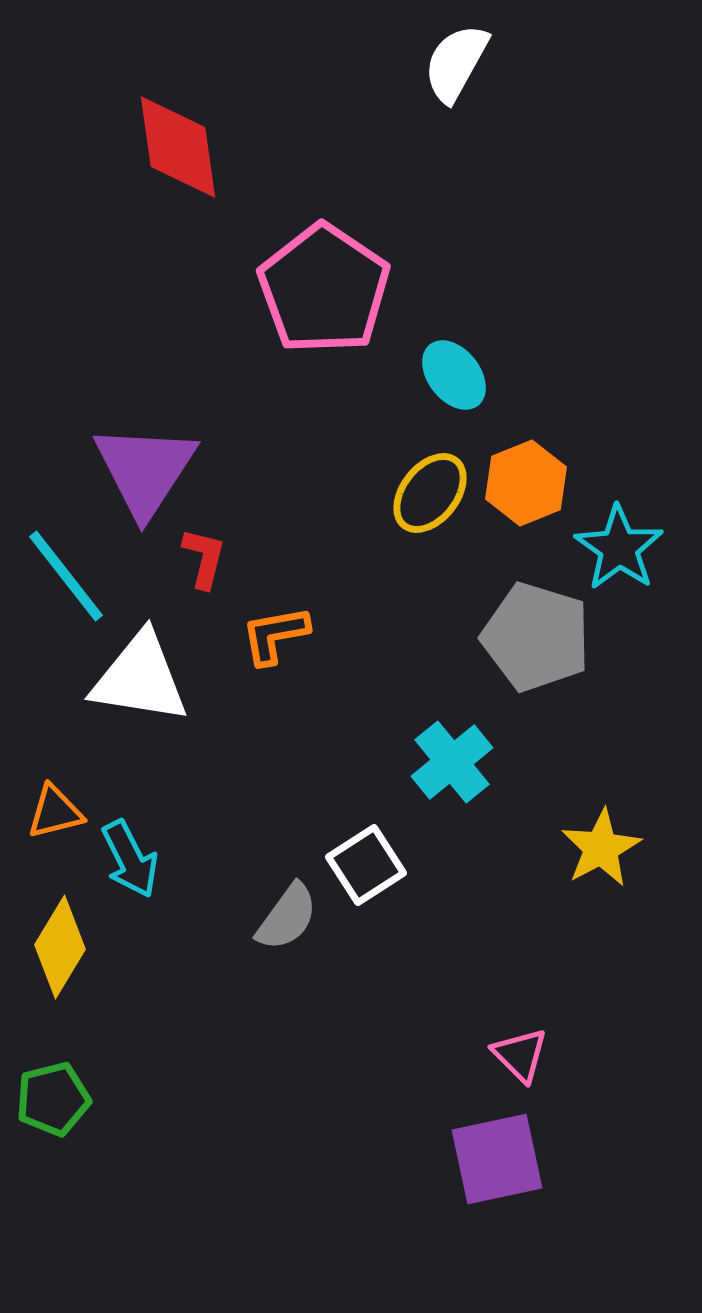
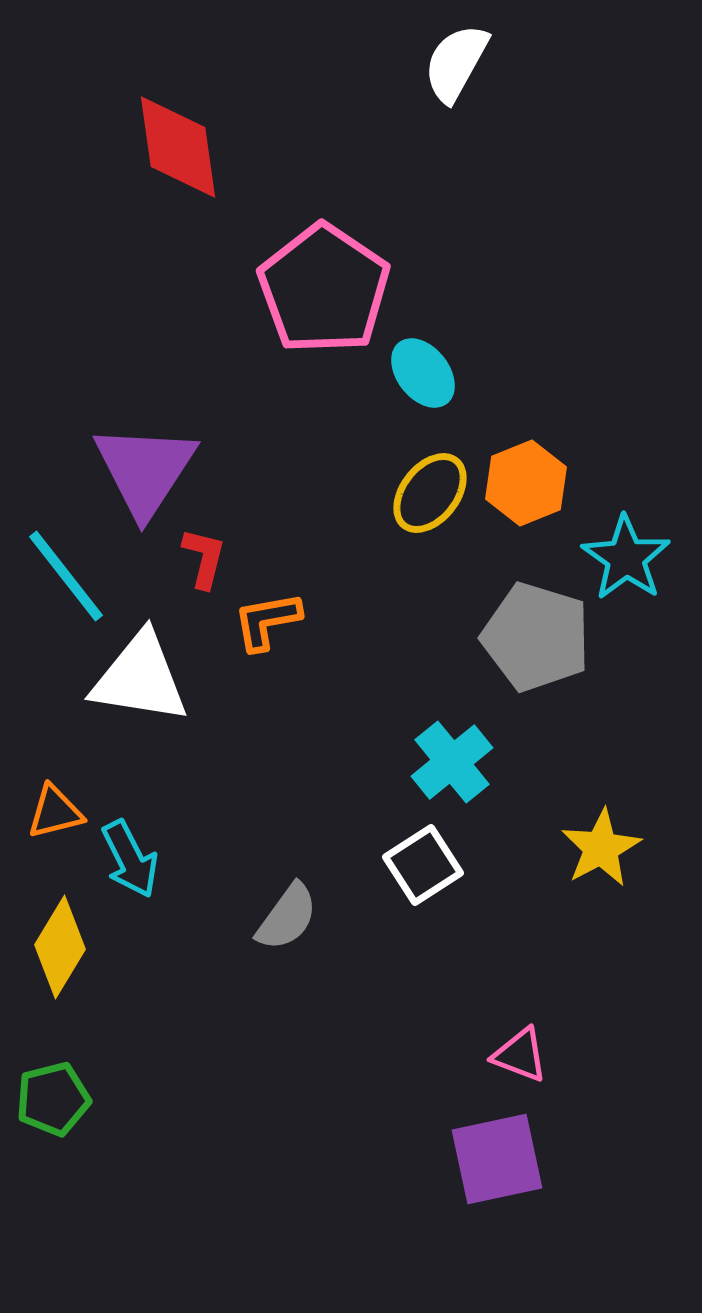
cyan ellipse: moved 31 px left, 2 px up
cyan star: moved 7 px right, 10 px down
orange L-shape: moved 8 px left, 14 px up
white square: moved 57 px right
pink triangle: rotated 24 degrees counterclockwise
